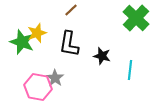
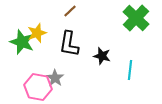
brown line: moved 1 px left, 1 px down
